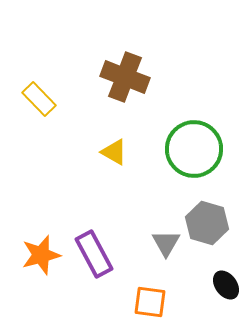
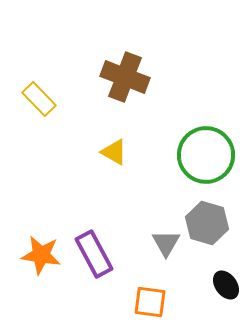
green circle: moved 12 px right, 6 px down
orange star: rotated 24 degrees clockwise
